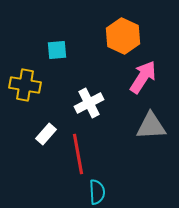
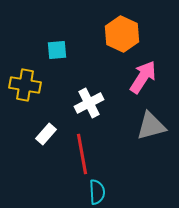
orange hexagon: moved 1 px left, 2 px up
gray triangle: rotated 12 degrees counterclockwise
red line: moved 4 px right
